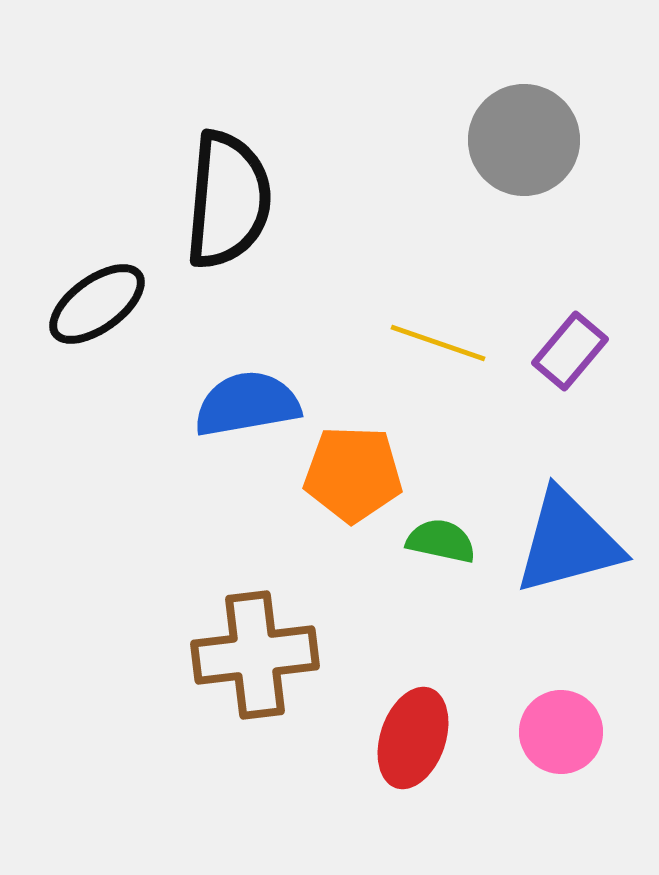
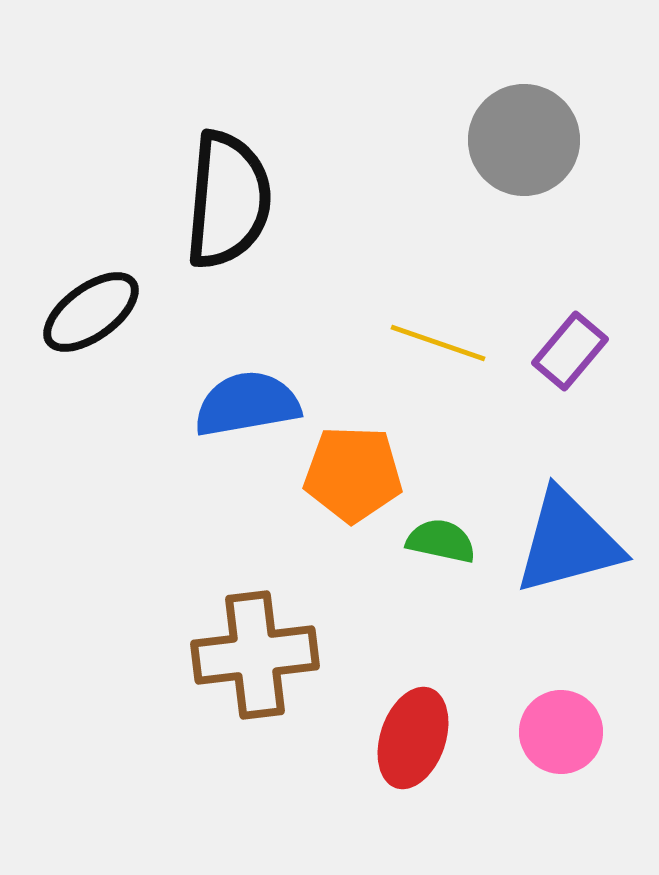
black ellipse: moved 6 px left, 8 px down
